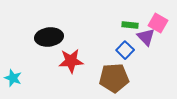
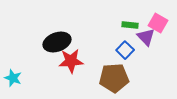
black ellipse: moved 8 px right, 5 px down; rotated 12 degrees counterclockwise
